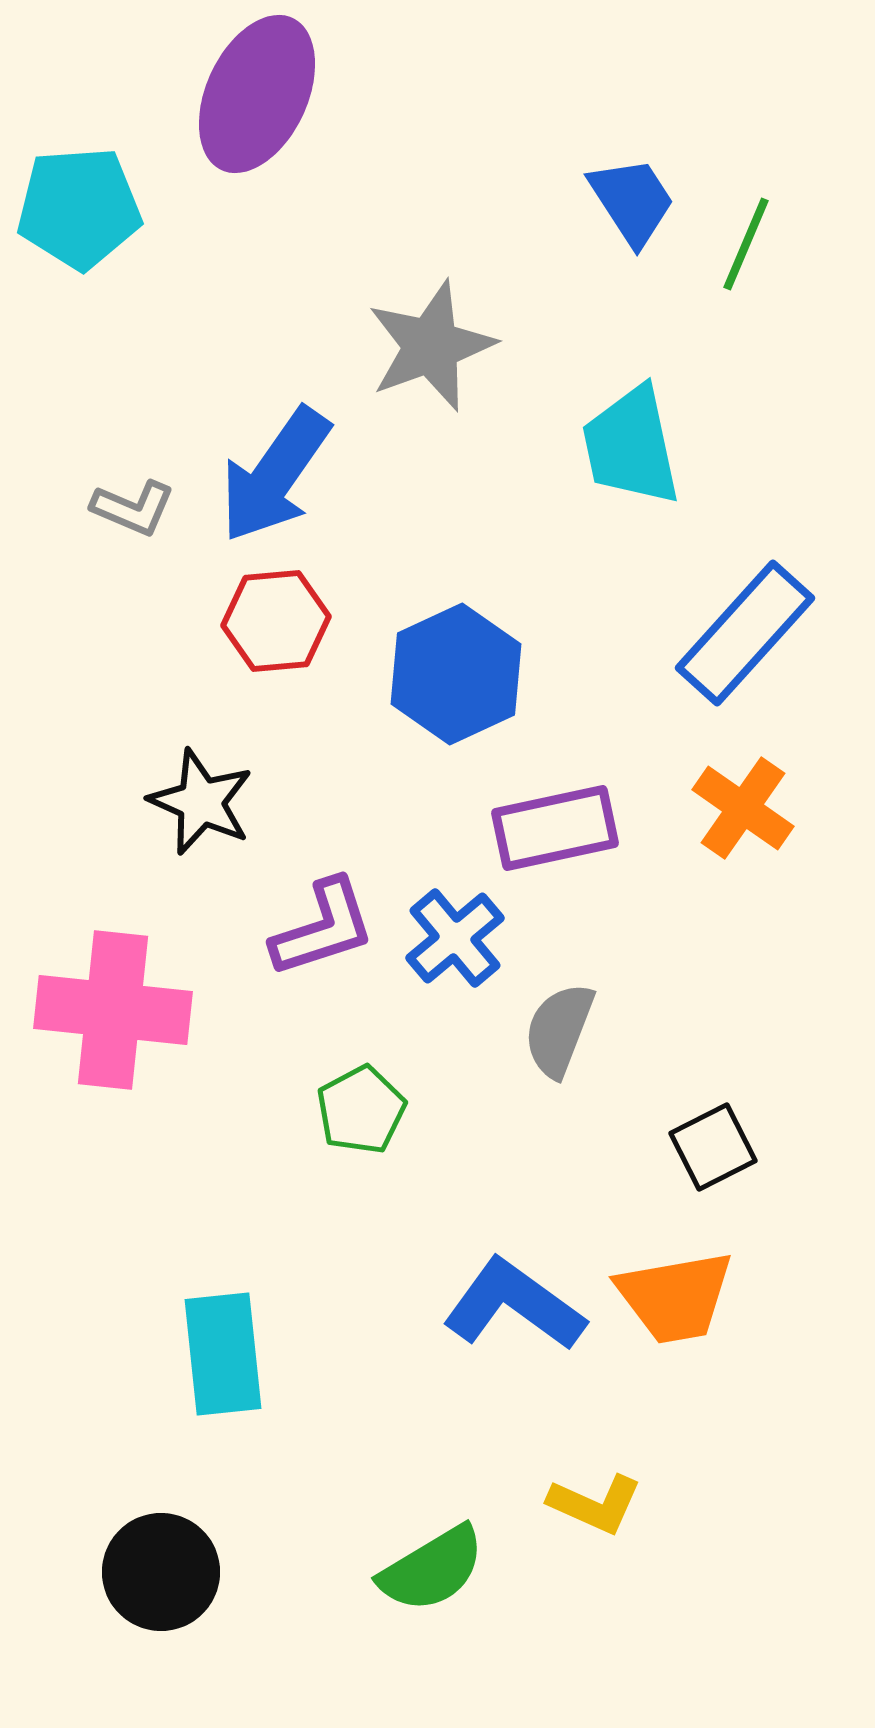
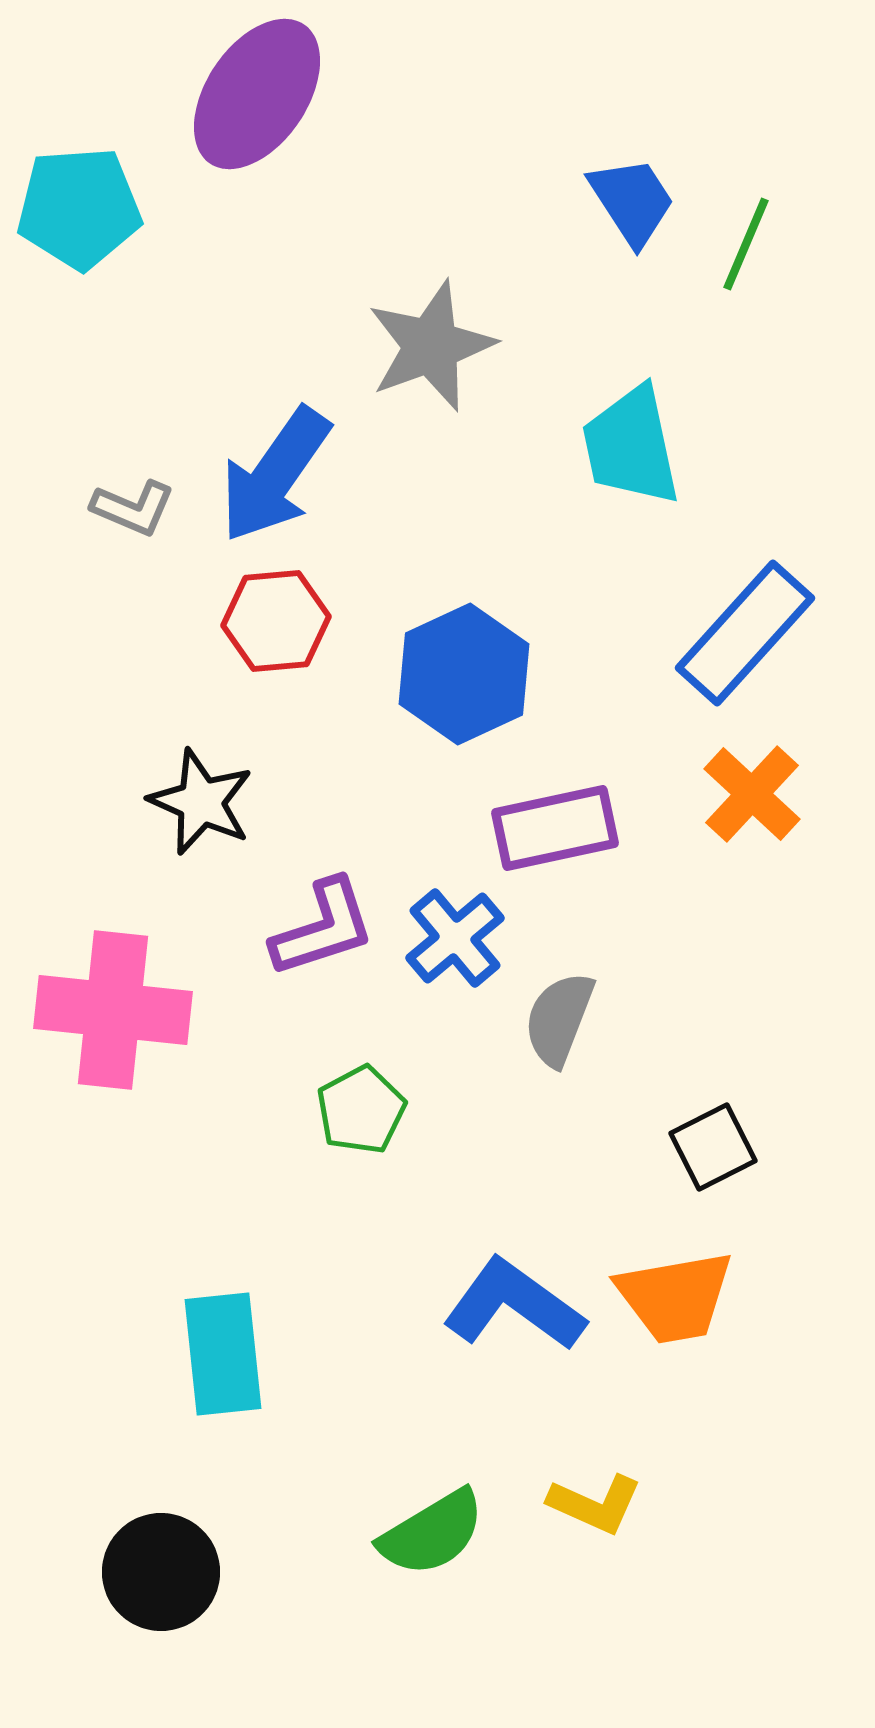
purple ellipse: rotated 9 degrees clockwise
blue hexagon: moved 8 px right
orange cross: moved 9 px right, 14 px up; rotated 8 degrees clockwise
gray semicircle: moved 11 px up
green semicircle: moved 36 px up
